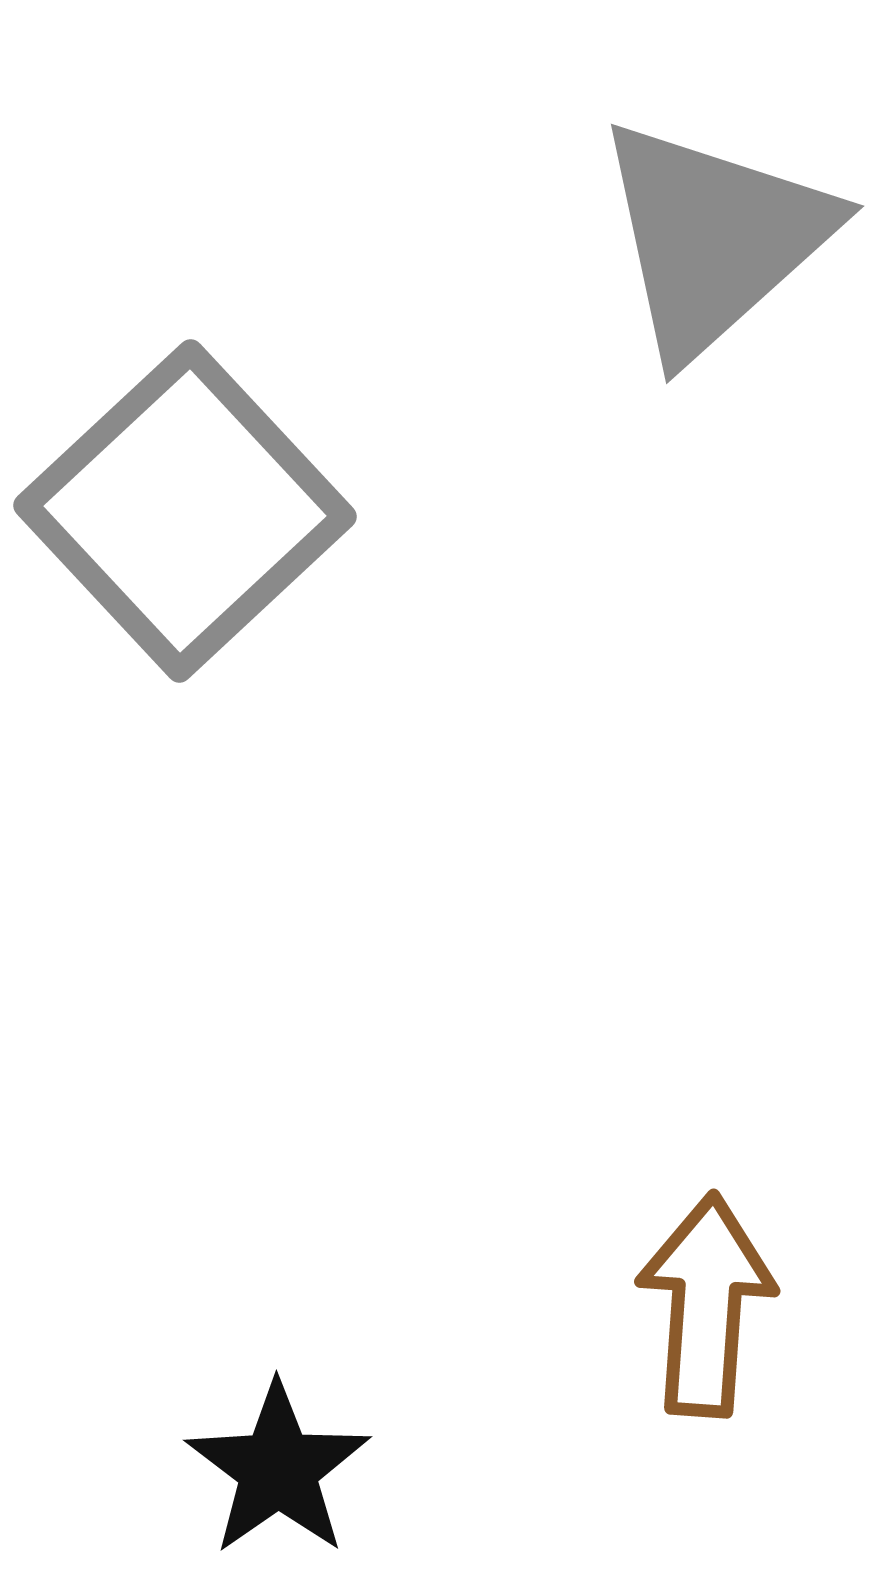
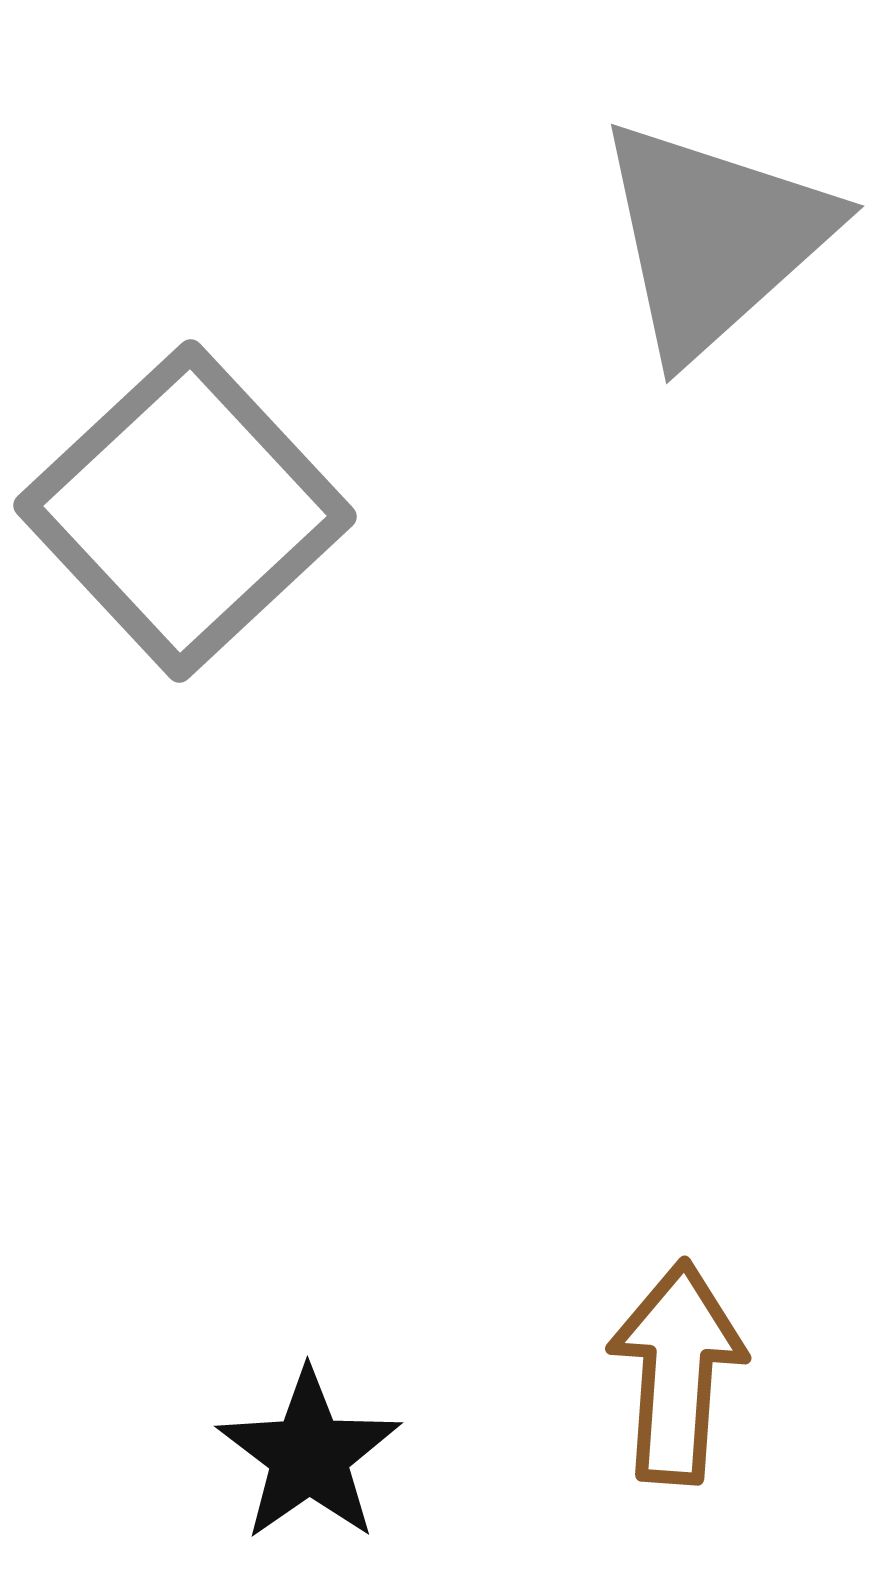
brown arrow: moved 29 px left, 67 px down
black star: moved 31 px right, 14 px up
